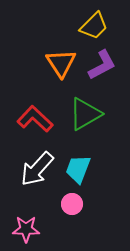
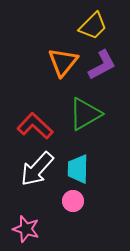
yellow trapezoid: moved 1 px left
orange triangle: moved 2 px right, 1 px up; rotated 12 degrees clockwise
red L-shape: moved 7 px down
cyan trapezoid: rotated 20 degrees counterclockwise
pink circle: moved 1 px right, 3 px up
pink star: rotated 16 degrees clockwise
